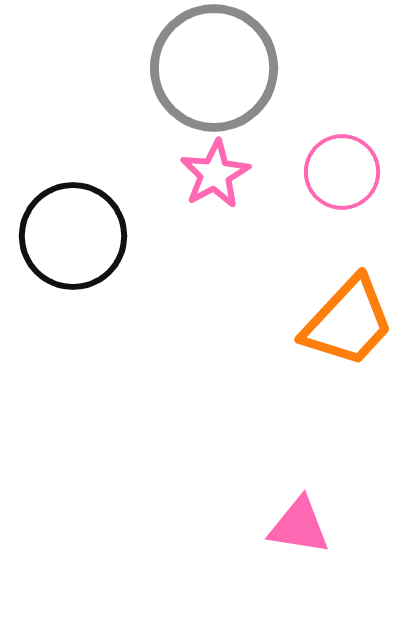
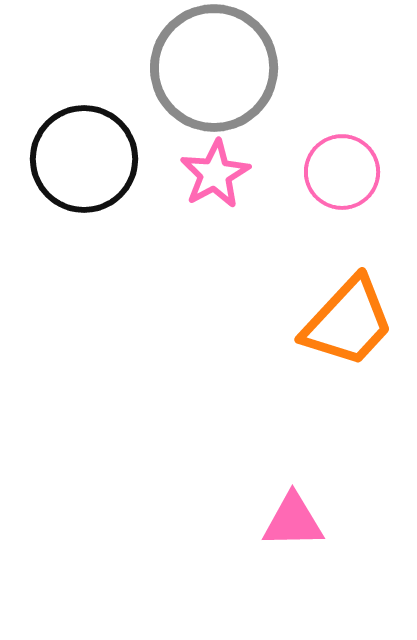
black circle: moved 11 px right, 77 px up
pink triangle: moved 6 px left, 5 px up; rotated 10 degrees counterclockwise
